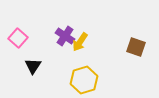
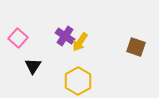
yellow hexagon: moved 6 px left, 1 px down; rotated 12 degrees counterclockwise
